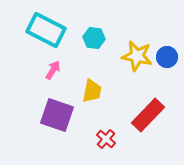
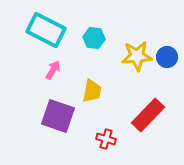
yellow star: rotated 16 degrees counterclockwise
purple square: moved 1 px right, 1 px down
red cross: rotated 24 degrees counterclockwise
